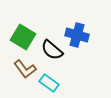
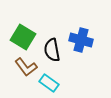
blue cross: moved 4 px right, 5 px down
black semicircle: rotated 40 degrees clockwise
brown L-shape: moved 1 px right, 2 px up
